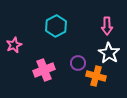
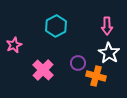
pink cross: moved 1 px left; rotated 25 degrees counterclockwise
